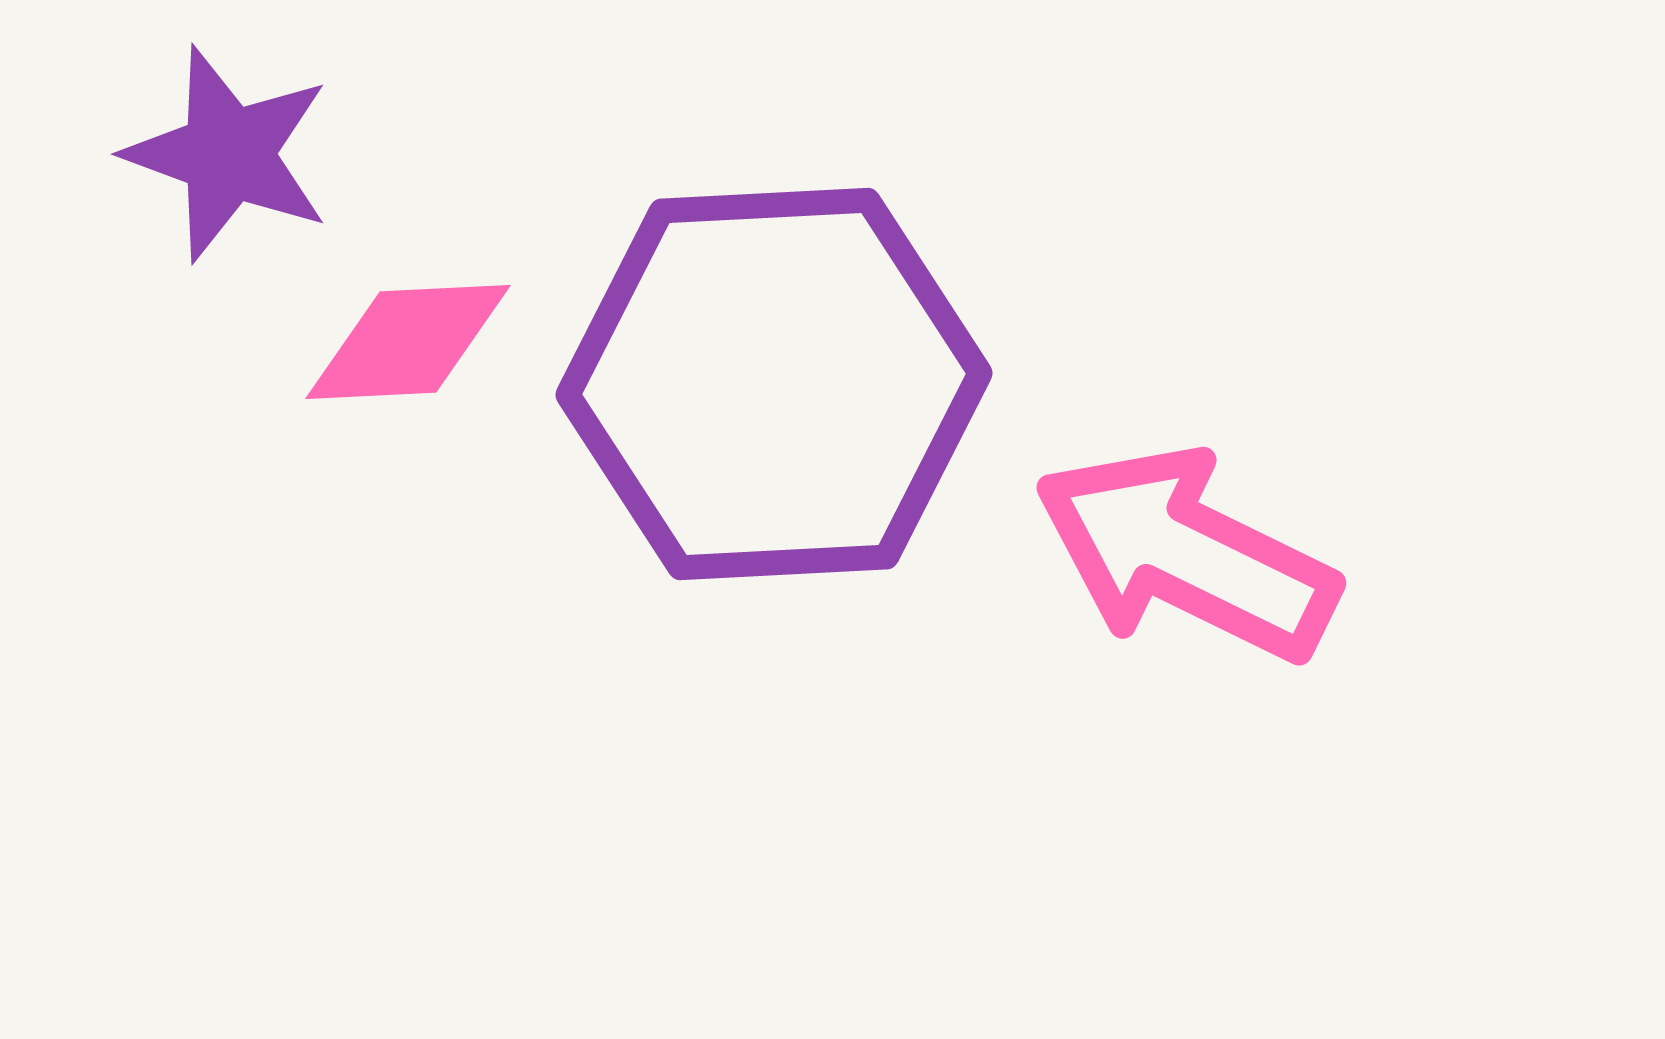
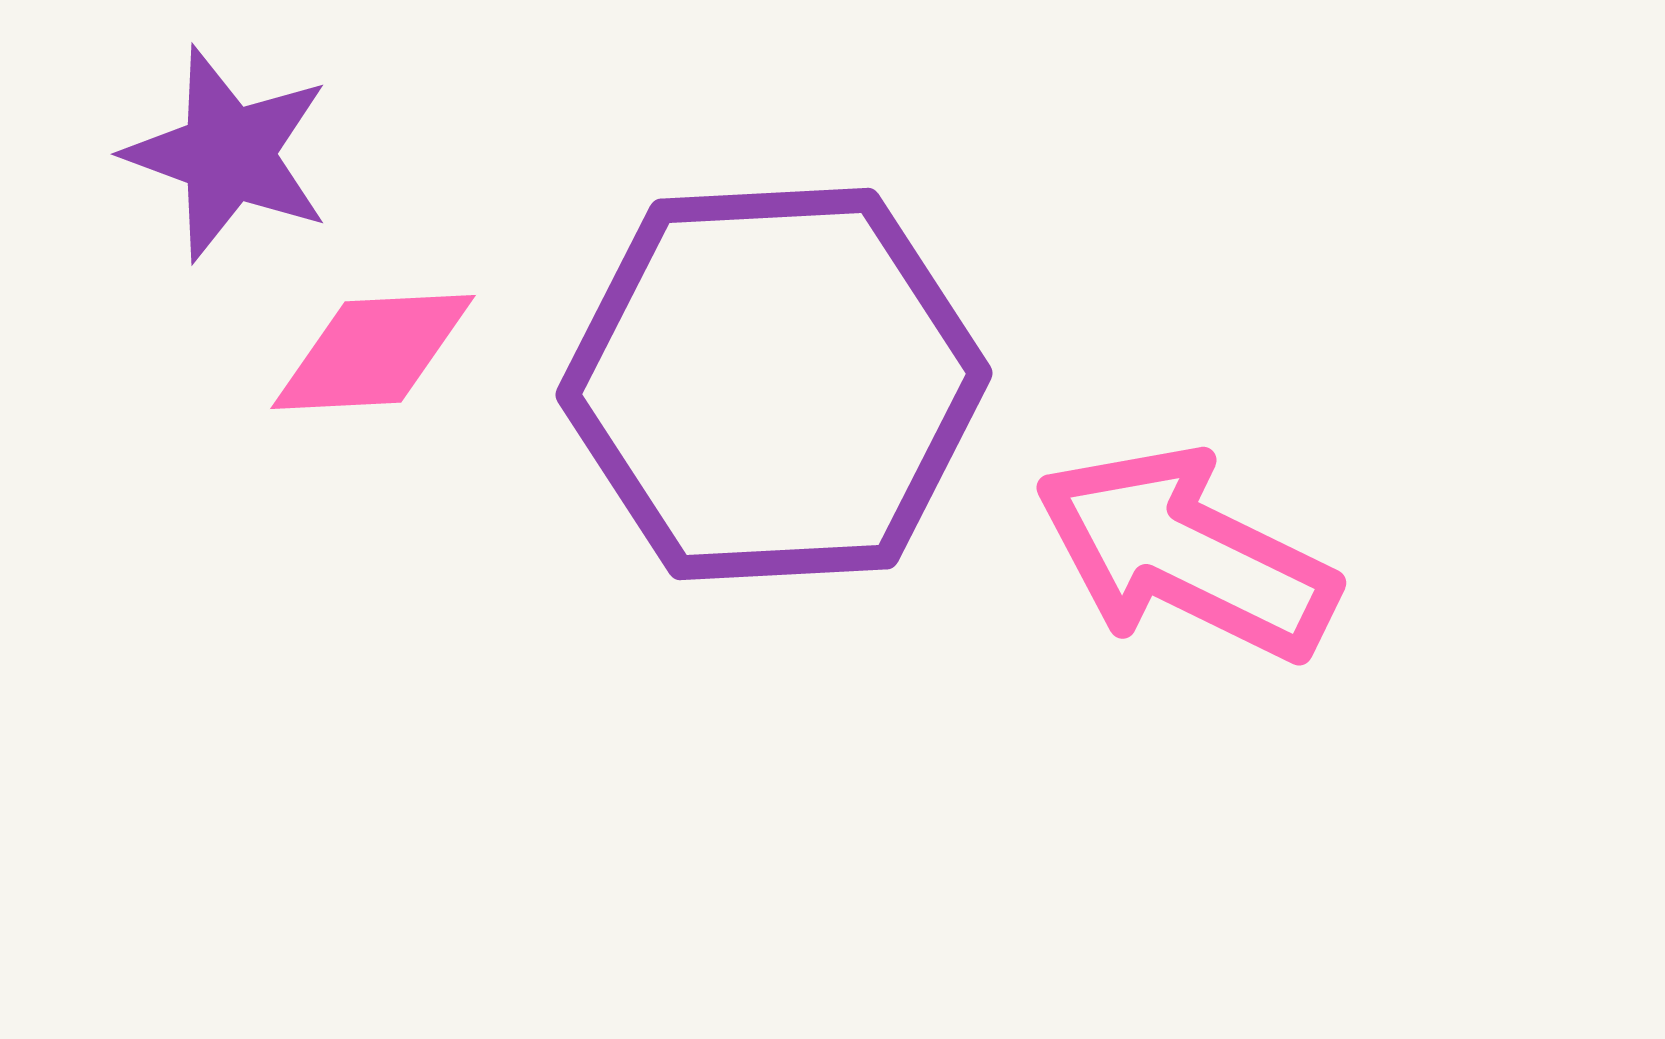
pink diamond: moved 35 px left, 10 px down
